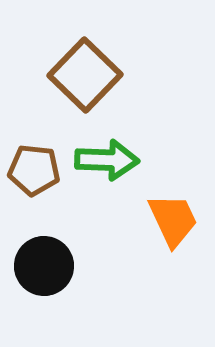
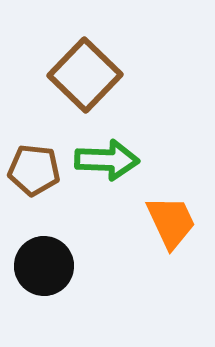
orange trapezoid: moved 2 px left, 2 px down
